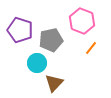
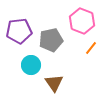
purple pentagon: moved 1 px left, 1 px down; rotated 25 degrees counterclockwise
cyan circle: moved 6 px left, 2 px down
brown triangle: rotated 18 degrees counterclockwise
